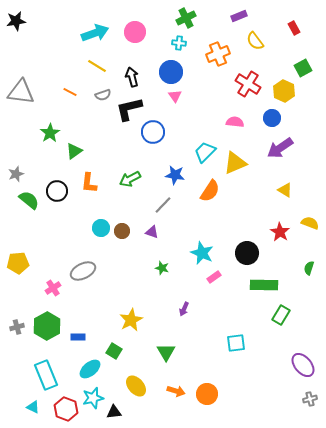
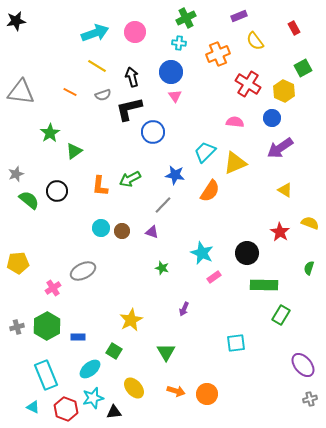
orange L-shape at (89, 183): moved 11 px right, 3 px down
yellow ellipse at (136, 386): moved 2 px left, 2 px down
